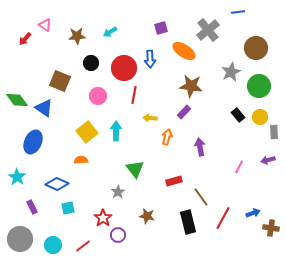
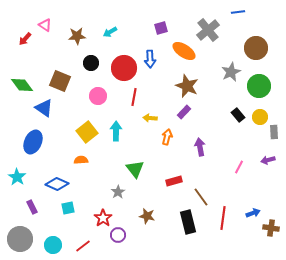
brown star at (191, 86): moved 4 px left; rotated 15 degrees clockwise
red line at (134, 95): moved 2 px down
green diamond at (17, 100): moved 5 px right, 15 px up
red line at (223, 218): rotated 20 degrees counterclockwise
